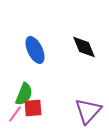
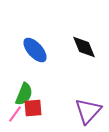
blue ellipse: rotated 16 degrees counterclockwise
